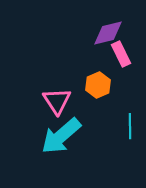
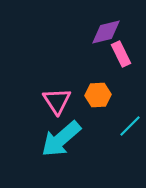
purple diamond: moved 2 px left, 1 px up
orange hexagon: moved 10 px down; rotated 20 degrees clockwise
cyan line: rotated 45 degrees clockwise
cyan arrow: moved 3 px down
